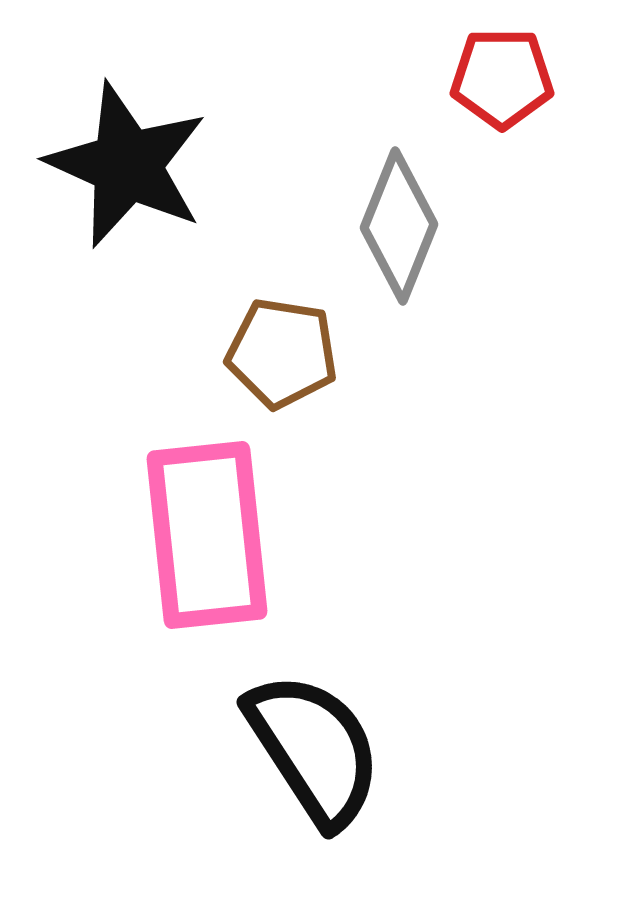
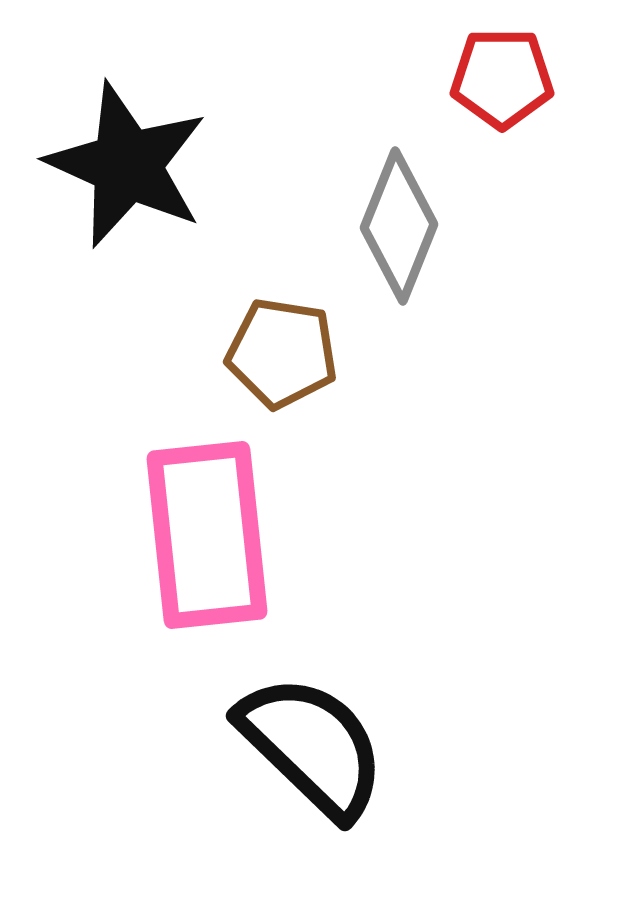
black semicircle: moved 2 px left, 3 px up; rotated 13 degrees counterclockwise
